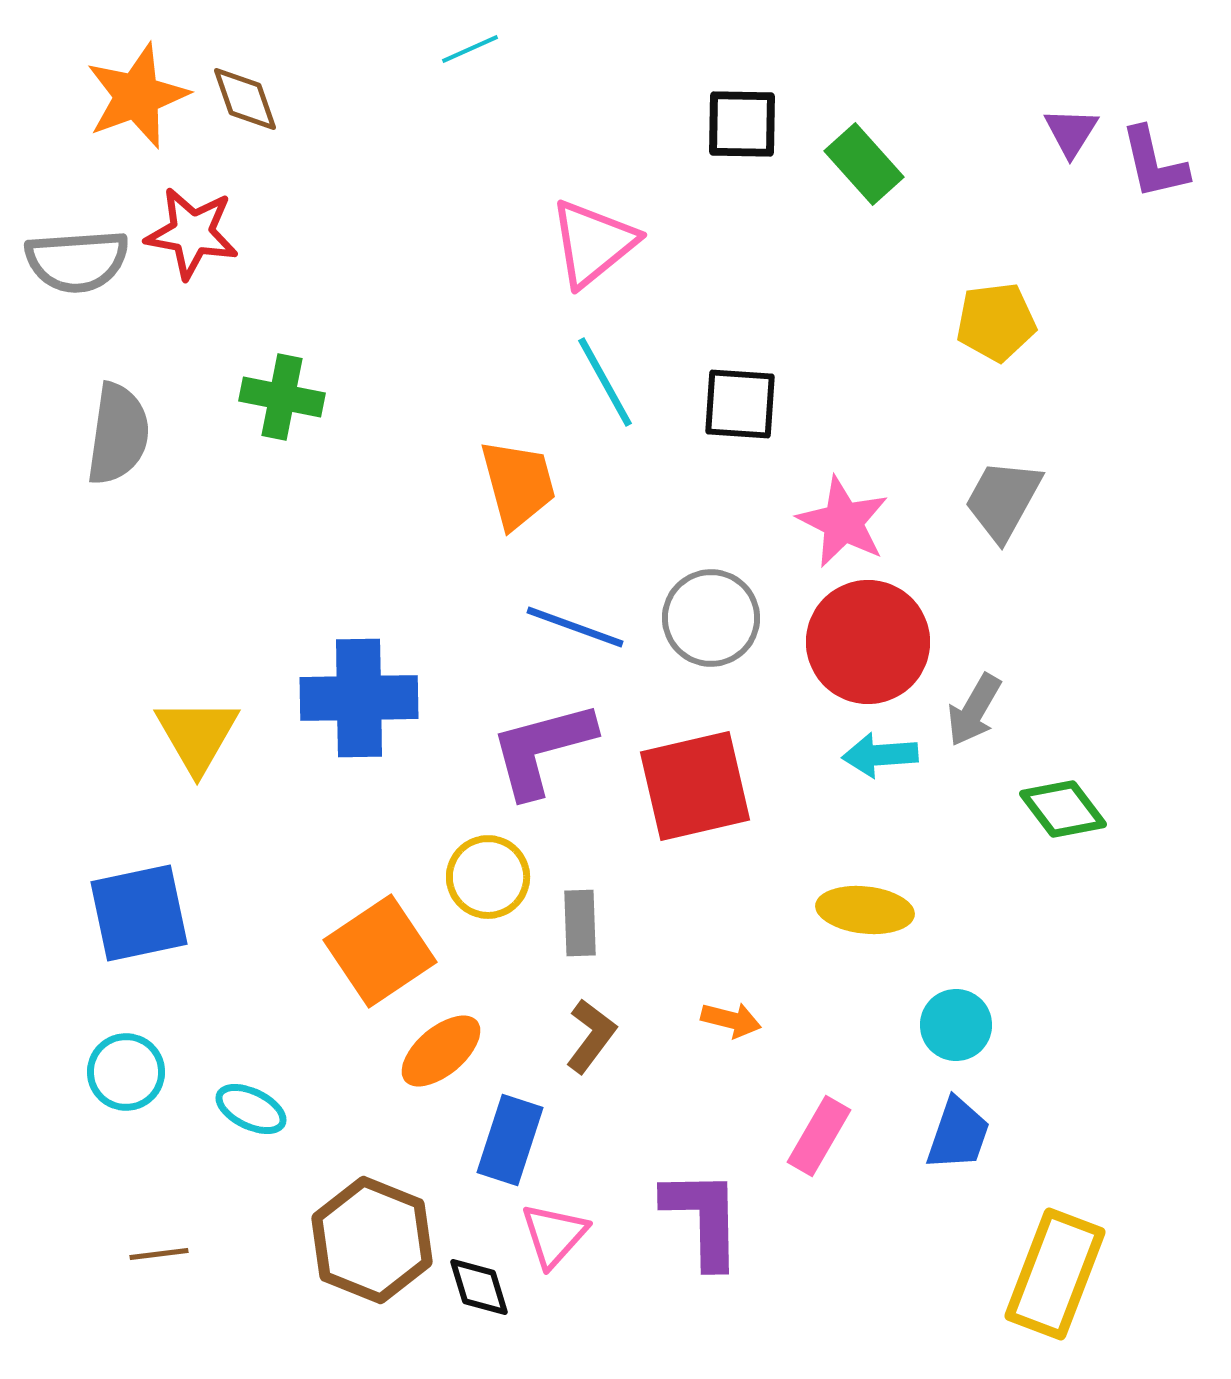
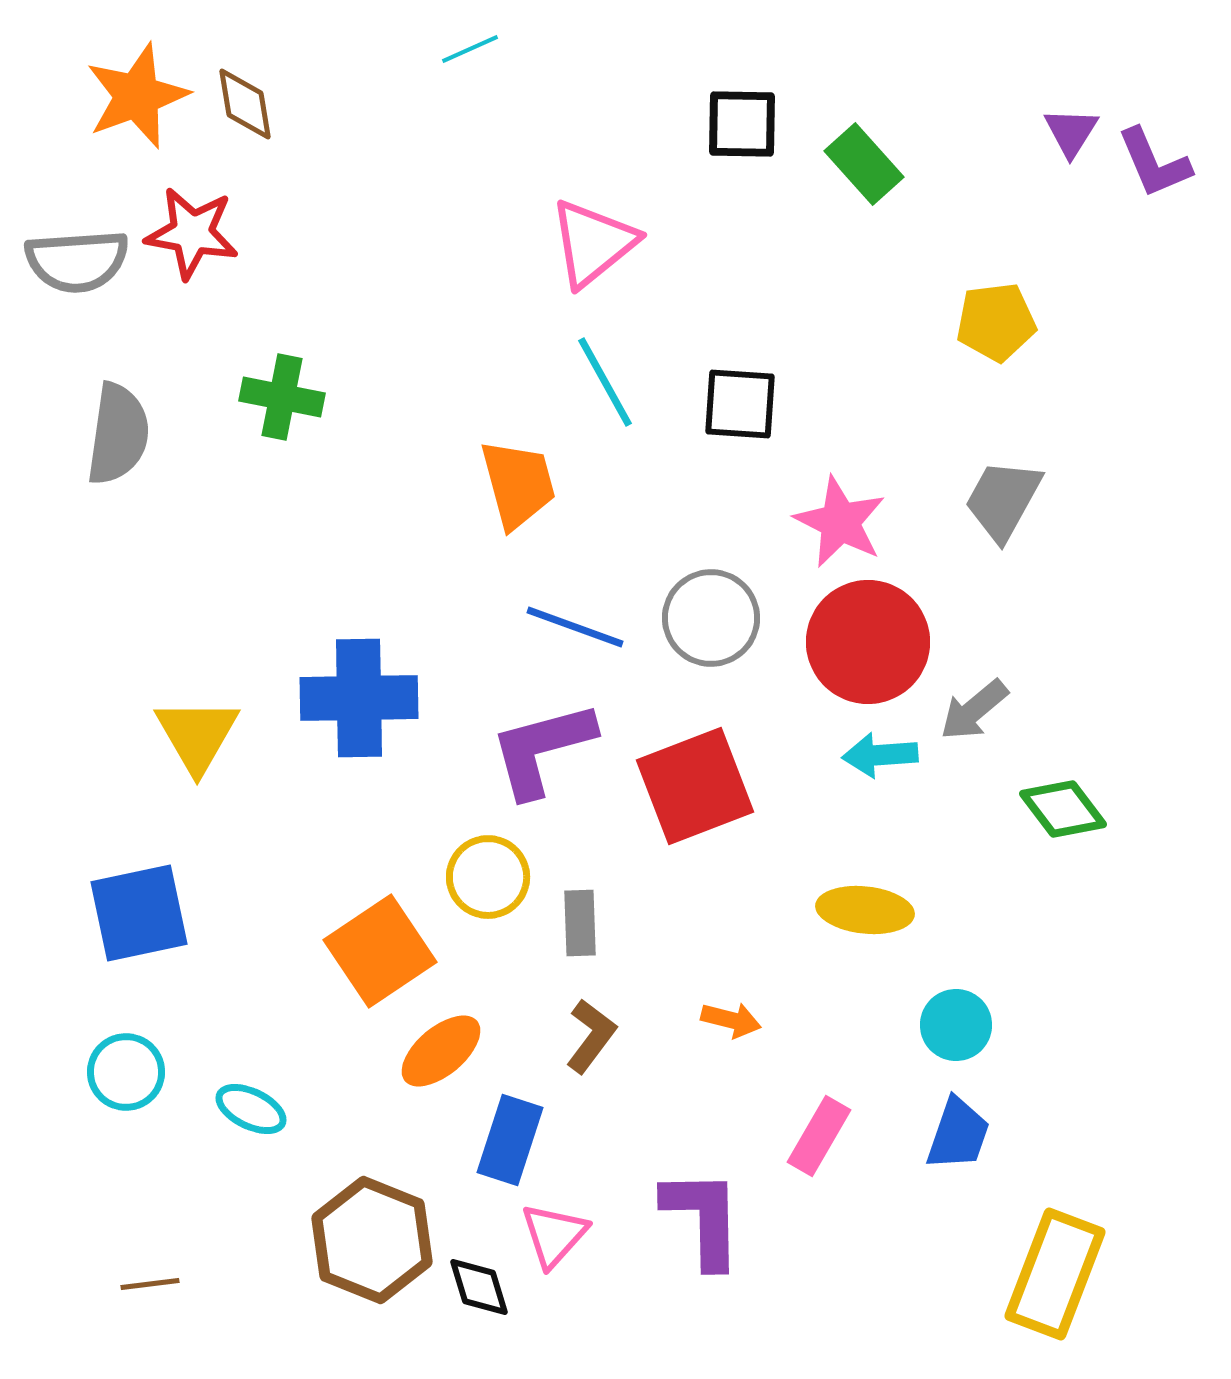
brown diamond at (245, 99): moved 5 px down; rotated 10 degrees clockwise
purple L-shape at (1154, 163): rotated 10 degrees counterclockwise
pink star at (843, 522): moved 3 px left
gray arrow at (974, 710): rotated 20 degrees clockwise
red square at (695, 786): rotated 8 degrees counterclockwise
brown line at (159, 1254): moved 9 px left, 30 px down
